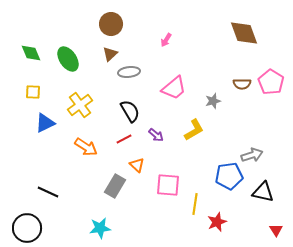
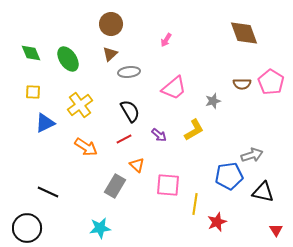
purple arrow: moved 3 px right
